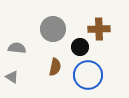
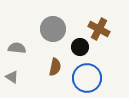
brown cross: rotated 30 degrees clockwise
blue circle: moved 1 px left, 3 px down
